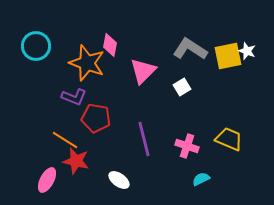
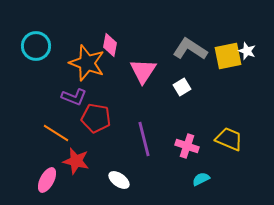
pink triangle: rotated 12 degrees counterclockwise
orange line: moved 9 px left, 7 px up
